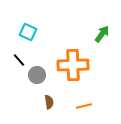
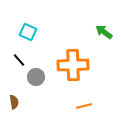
green arrow: moved 2 px right, 2 px up; rotated 90 degrees counterclockwise
gray circle: moved 1 px left, 2 px down
brown semicircle: moved 35 px left
